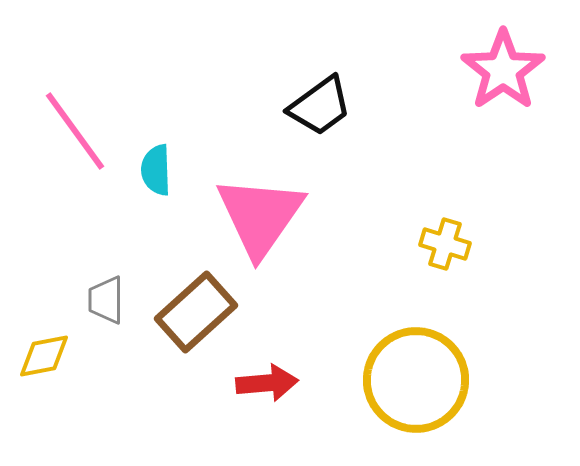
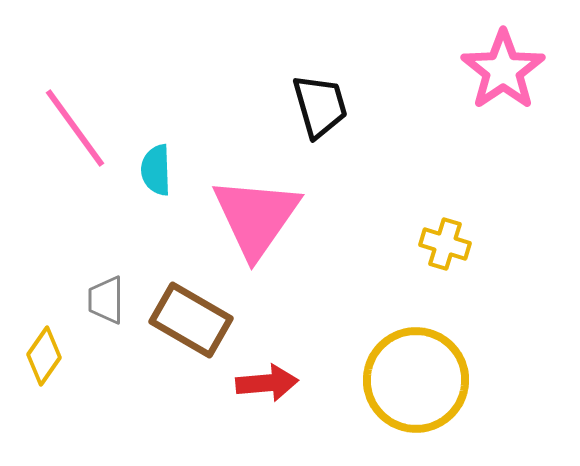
black trapezoid: rotated 70 degrees counterclockwise
pink line: moved 3 px up
pink triangle: moved 4 px left, 1 px down
brown rectangle: moved 5 px left, 8 px down; rotated 72 degrees clockwise
yellow diamond: rotated 44 degrees counterclockwise
